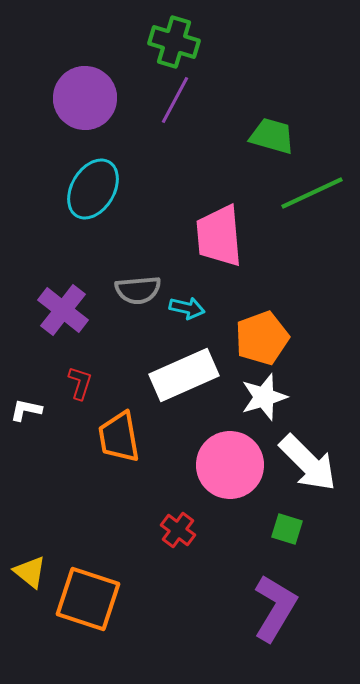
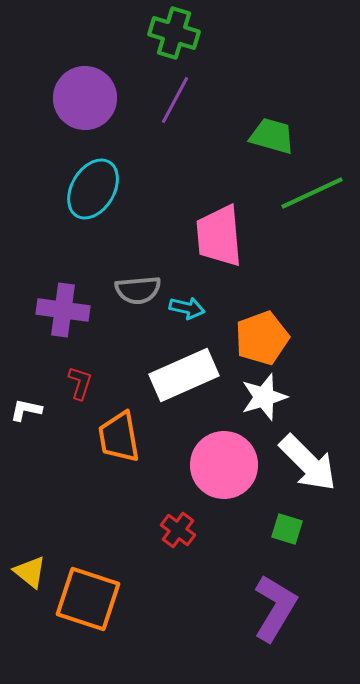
green cross: moved 9 px up
purple cross: rotated 30 degrees counterclockwise
pink circle: moved 6 px left
